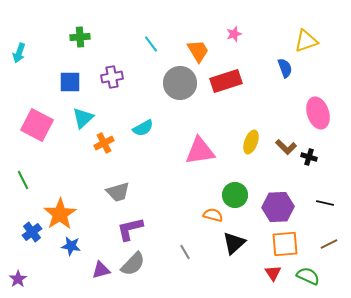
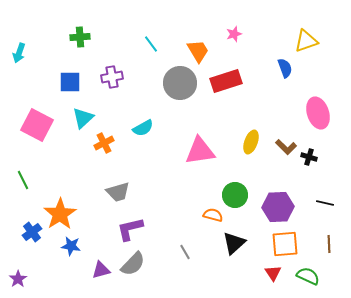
brown line: rotated 66 degrees counterclockwise
